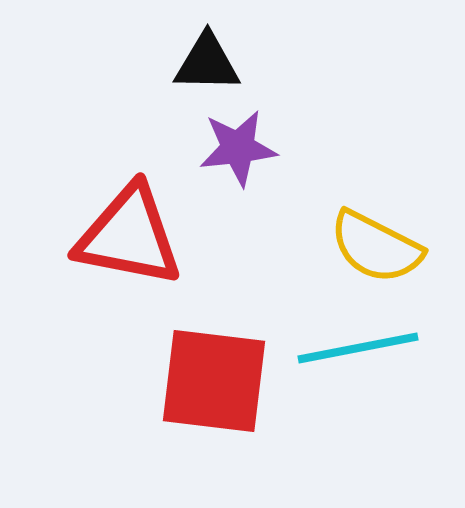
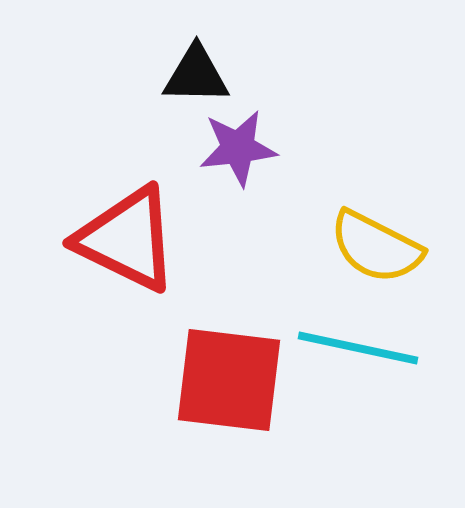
black triangle: moved 11 px left, 12 px down
red triangle: moved 2 px left, 3 px down; rotated 15 degrees clockwise
cyan line: rotated 23 degrees clockwise
red square: moved 15 px right, 1 px up
